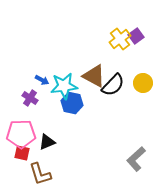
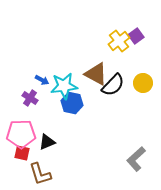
yellow cross: moved 1 px left, 2 px down
brown triangle: moved 2 px right, 2 px up
